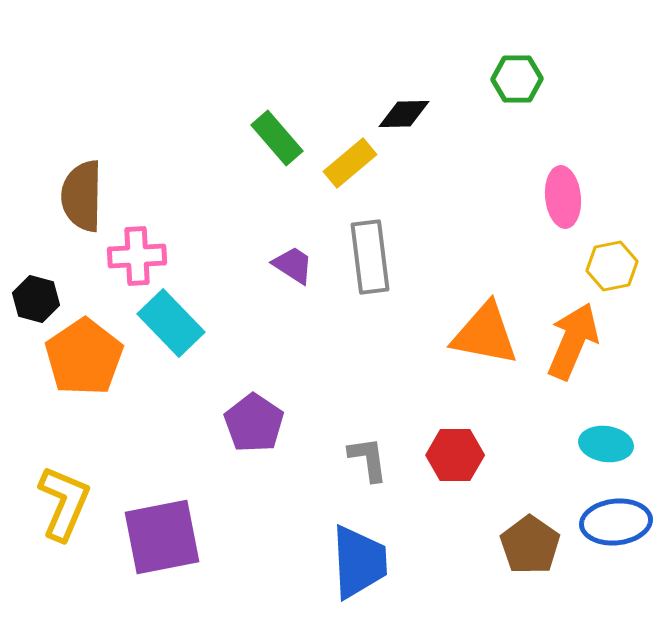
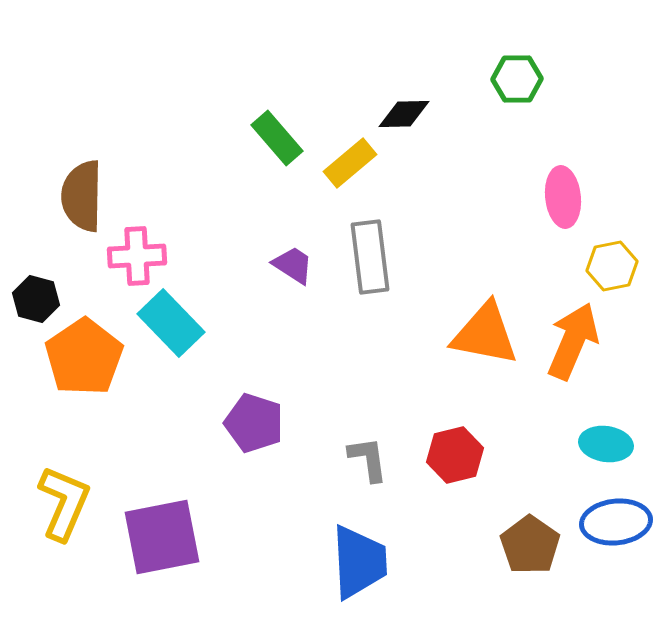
purple pentagon: rotated 16 degrees counterclockwise
red hexagon: rotated 14 degrees counterclockwise
